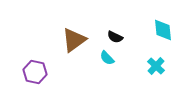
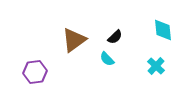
black semicircle: rotated 70 degrees counterclockwise
cyan semicircle: moved 1 px down
purple hexagon: rotated 20 degrees counterclockwise
